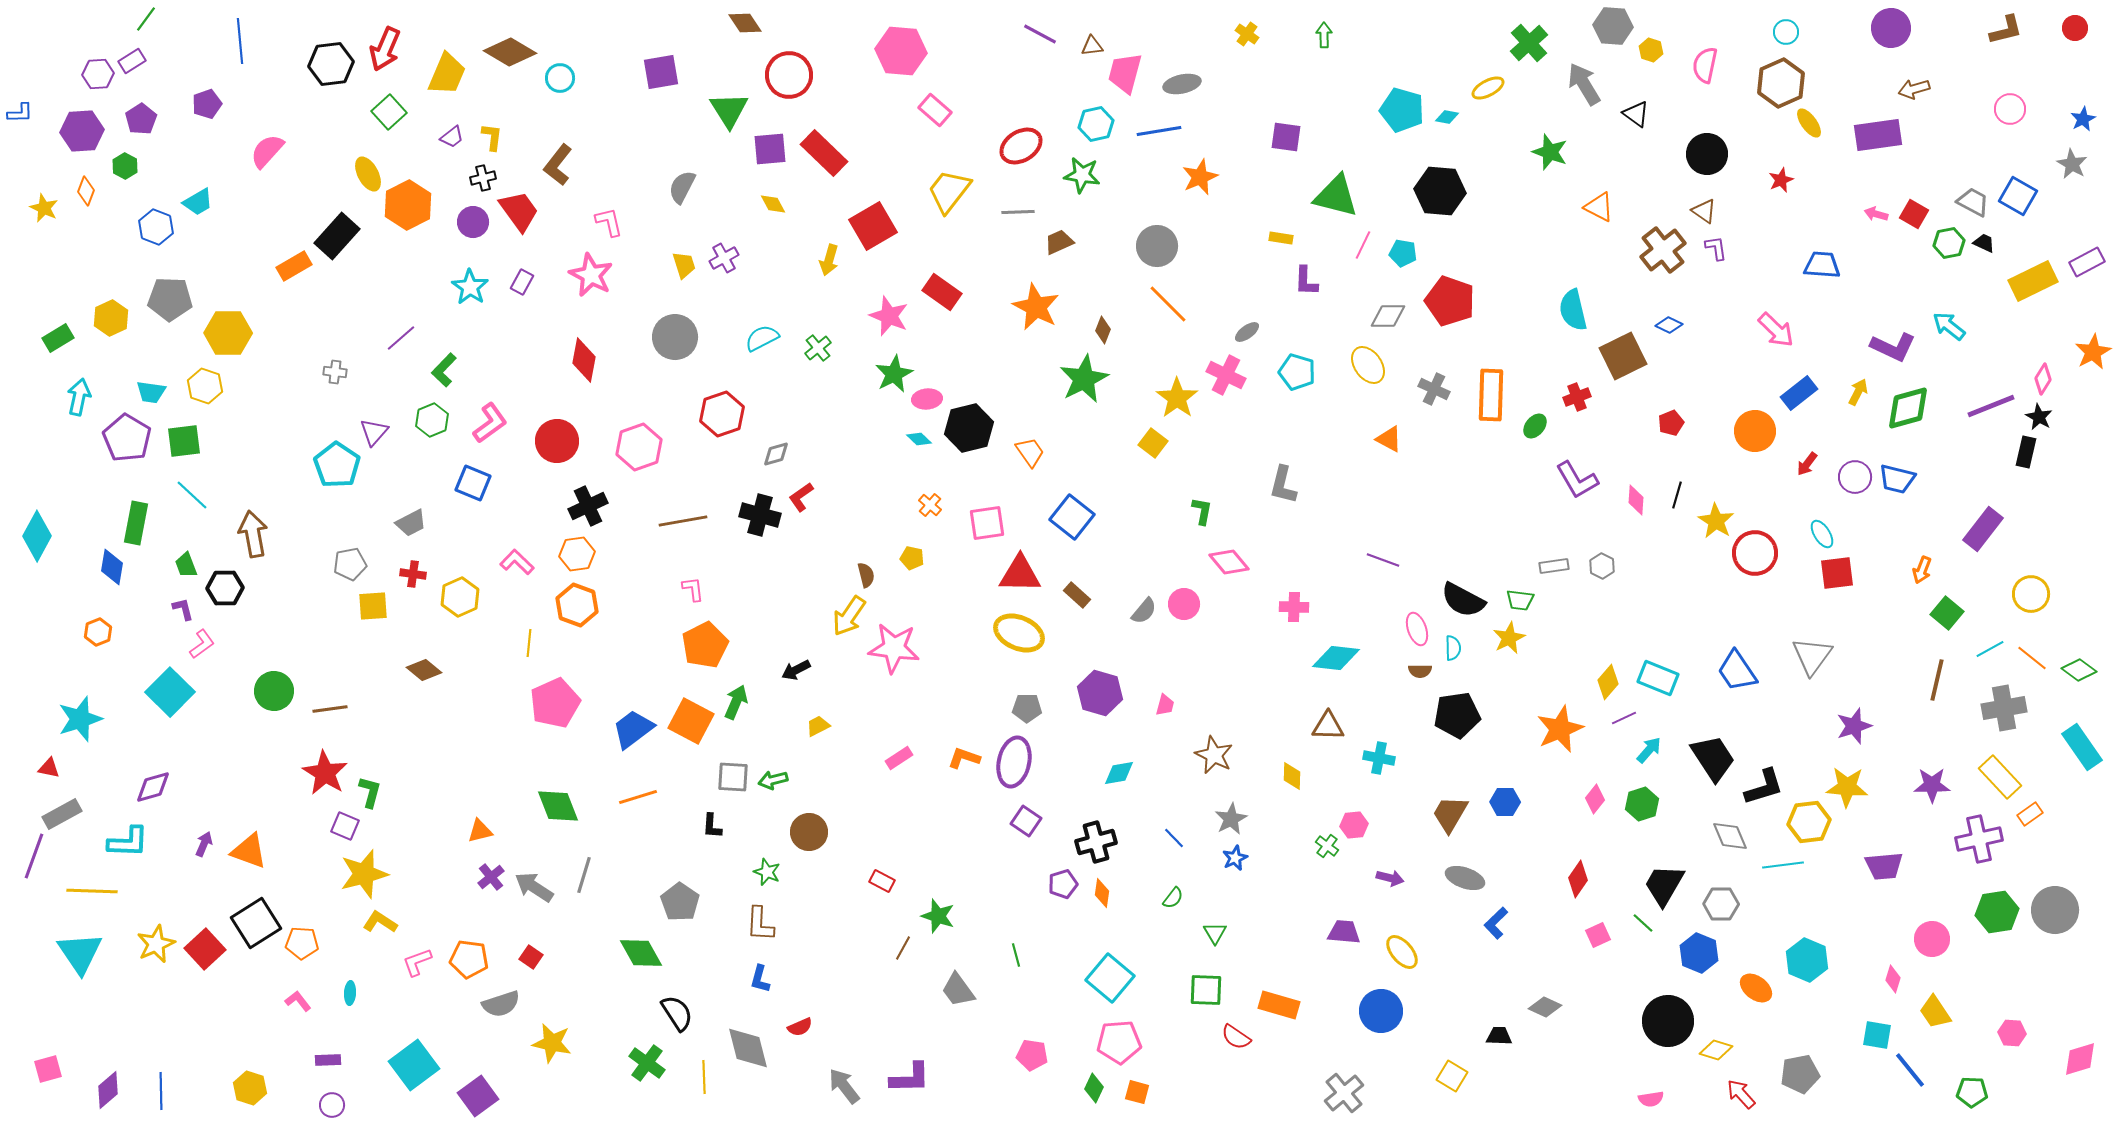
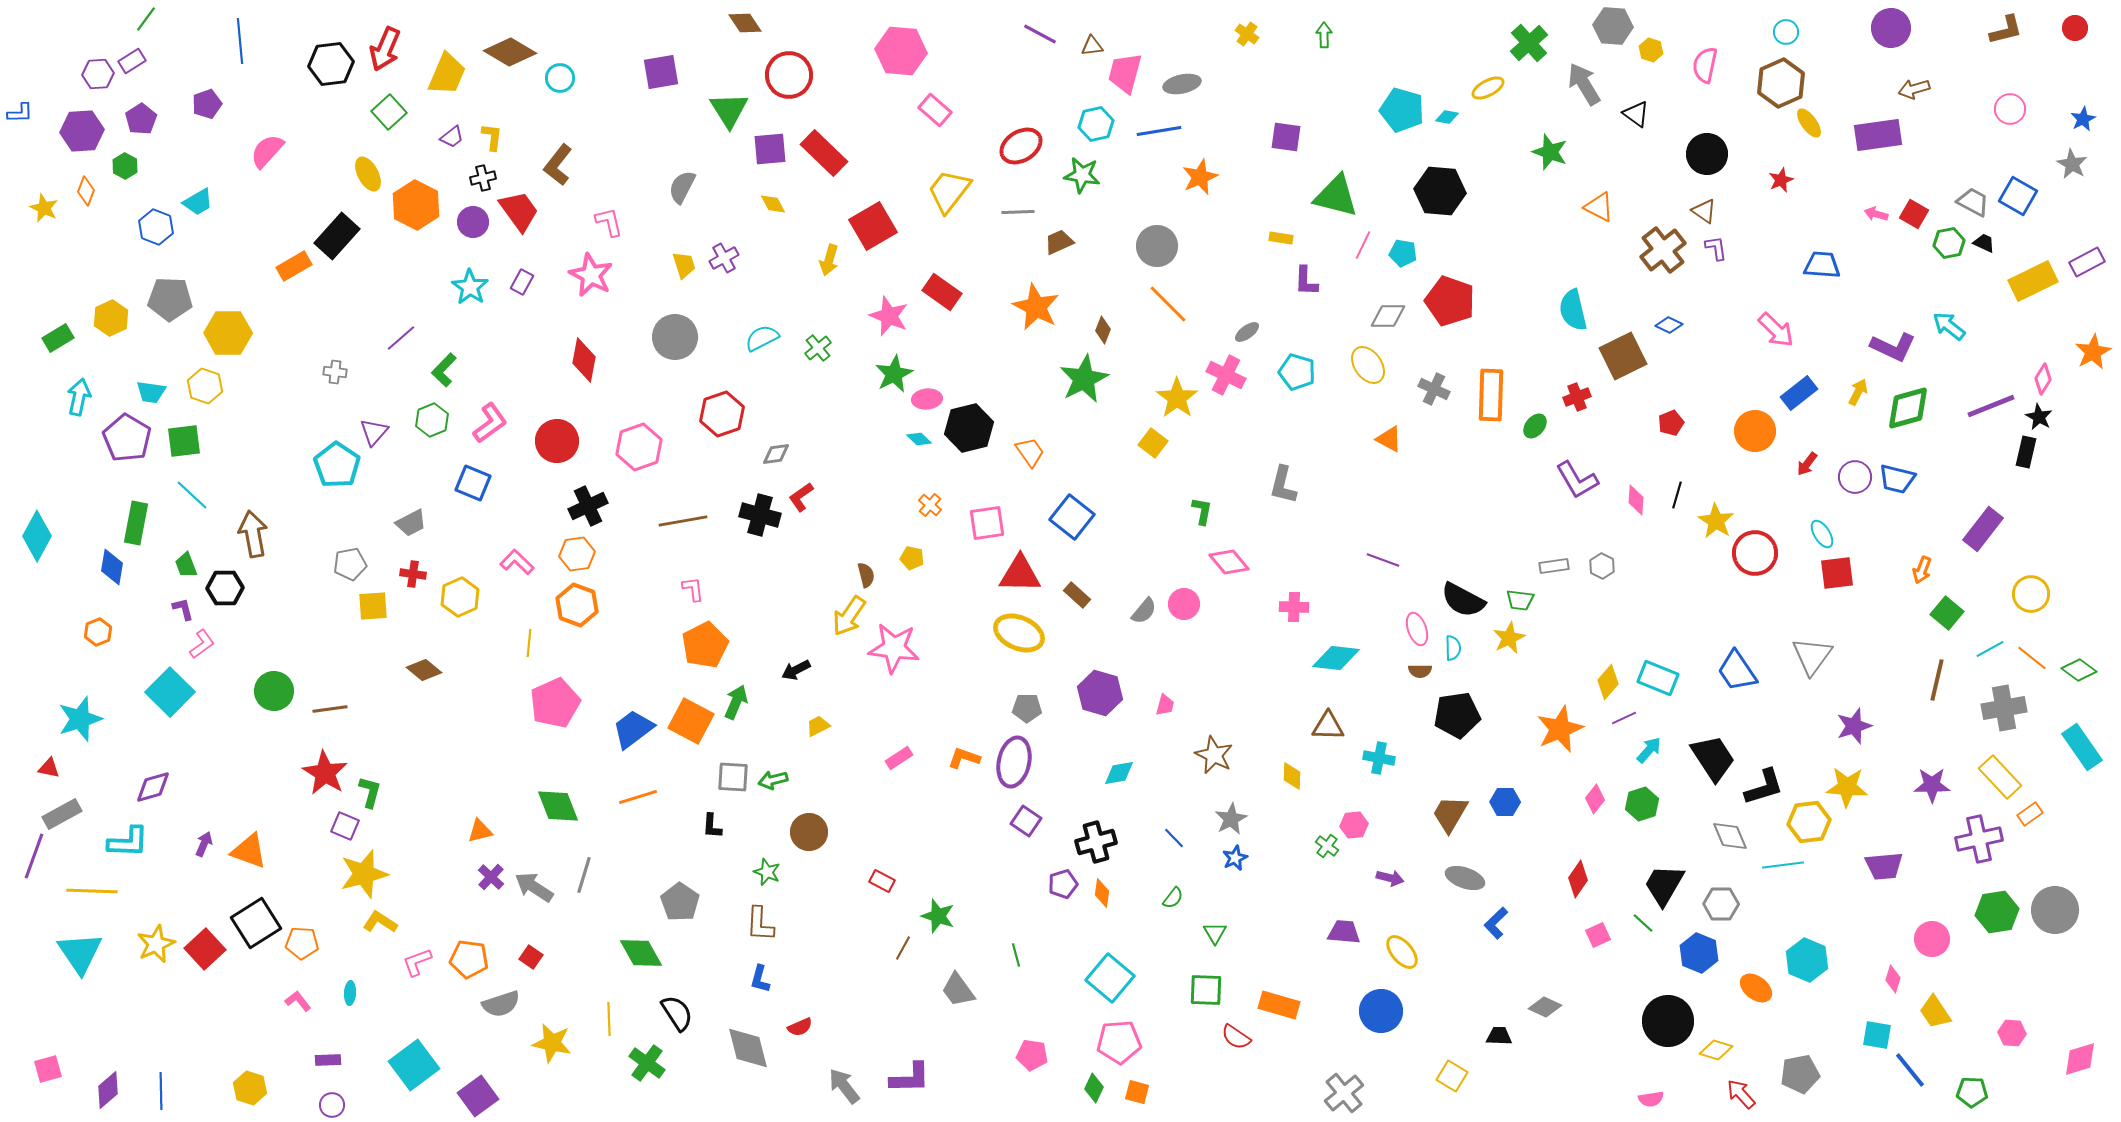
orange hexagon at (408, 205): moved 8 px right; rotated 6 degrees counterclockwise
gray diamond at (776, 454): rotated 8 degrees clockwise
purple cross at (491, 877): rotated 8 degrees counterclockwise
yellow line at (704, 1077): moved 95 px left, 58 px up
